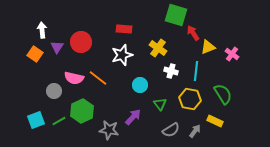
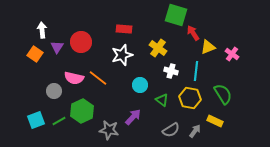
yellow hexagon: moved 1 px up
green triangle: moved 2 px right, 4 px up; rotated 16 degrees counterclockwise
